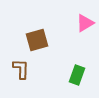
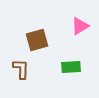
pink triangle: moved 5 px left, 3 px down
green rectangle: moved 6 px left, 8 px up; rotated 66 degrees clockwise
